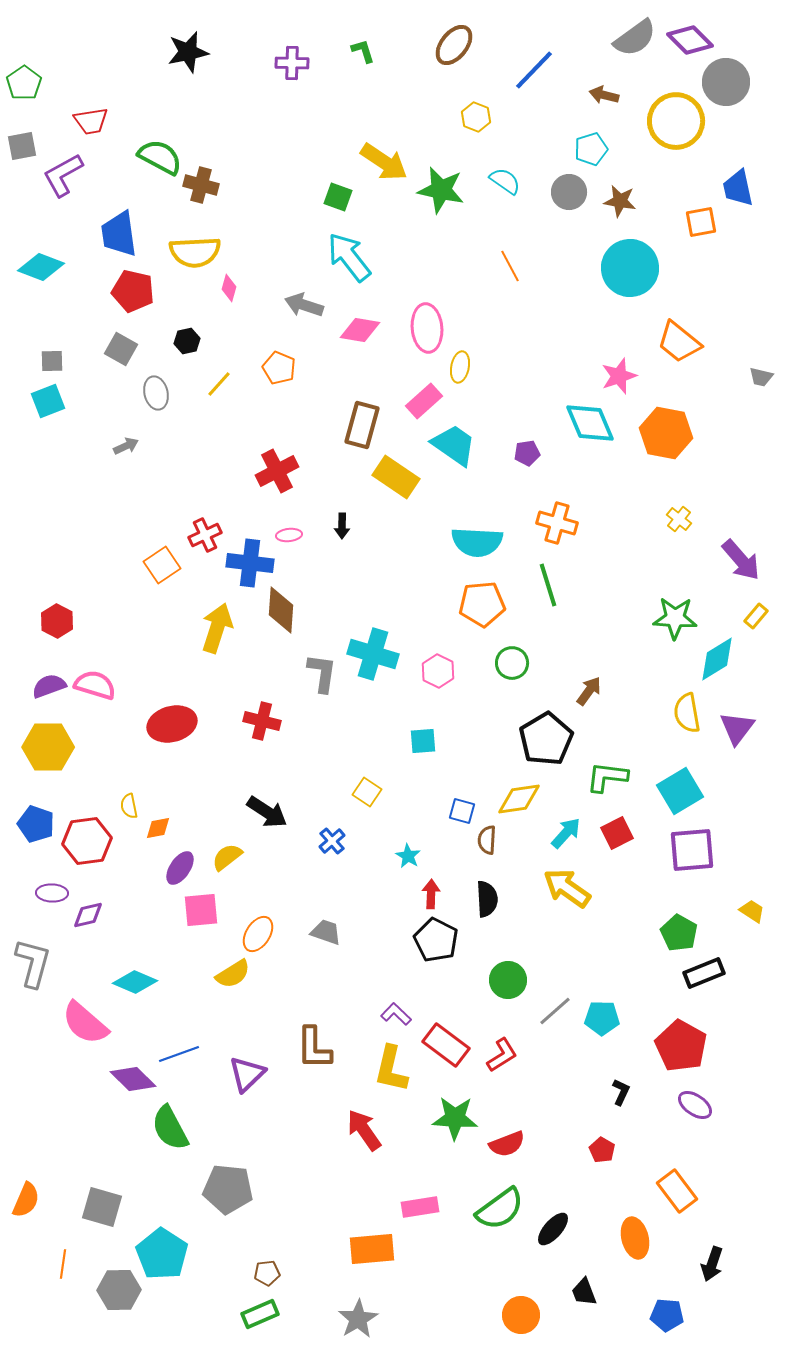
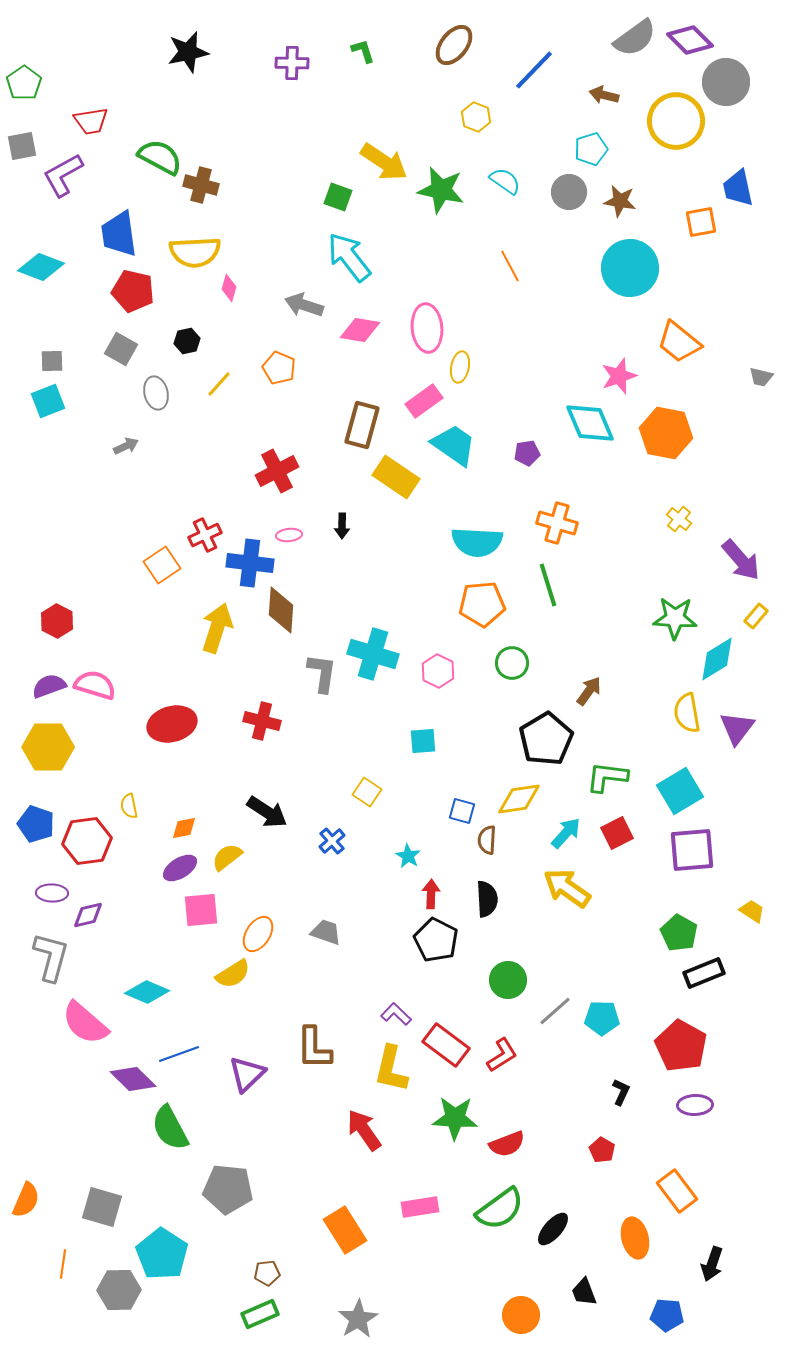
pink rectangle at (424, 401): rotated 6 degrees clockwise
orange diamond at (158, 828): moved 26 px right
purple ellipse at (180, 868): rotated 24 degrees clockwise
gray L-shape at (33, 963): moved 18 px right, 6 px up
cyan diamond at (135, 982): moved 12 px right, 10 px down
purple ellipse at (695, 1105): rotated 36 degrees counterclockwise
orange rectangle at (372, 1249): moved 27 px left, 19 px up; rotated 63 degrees clockwise
